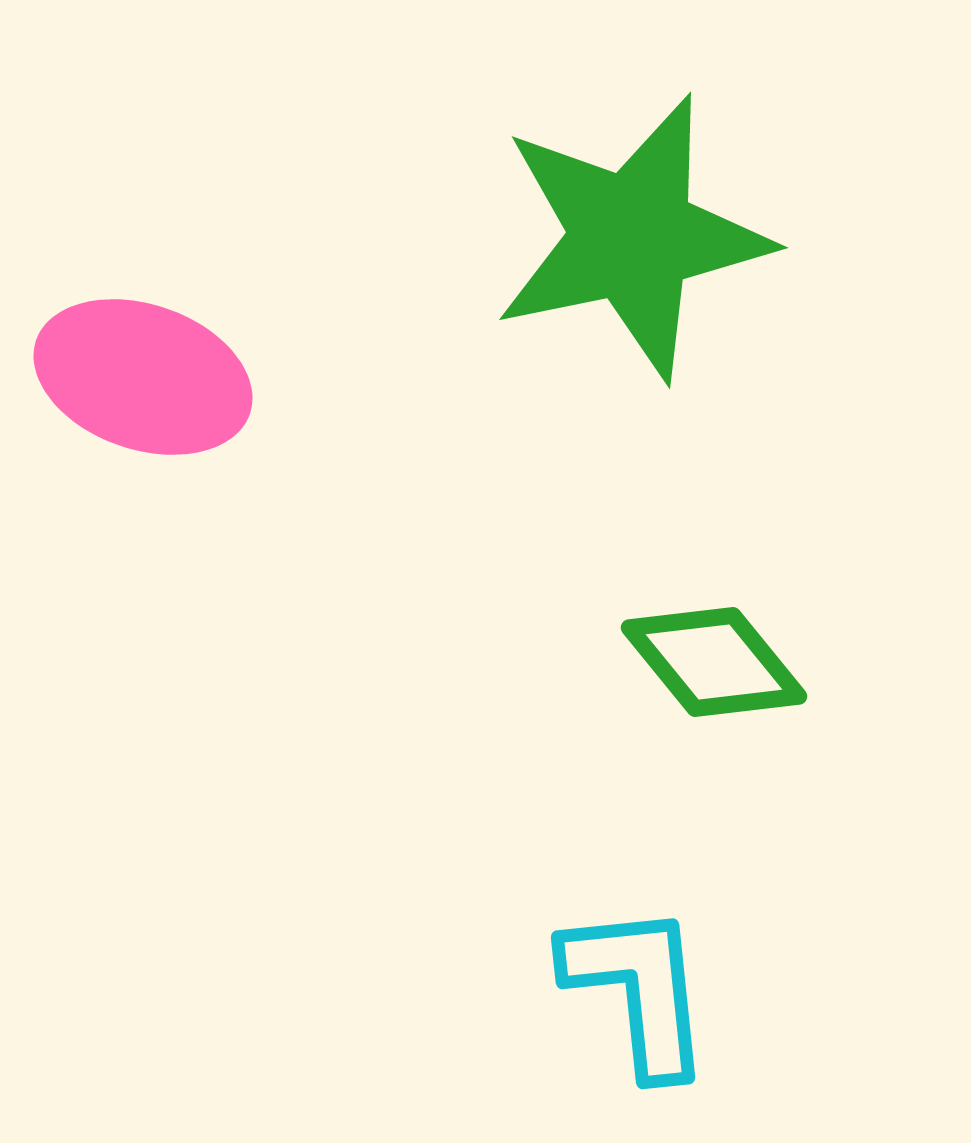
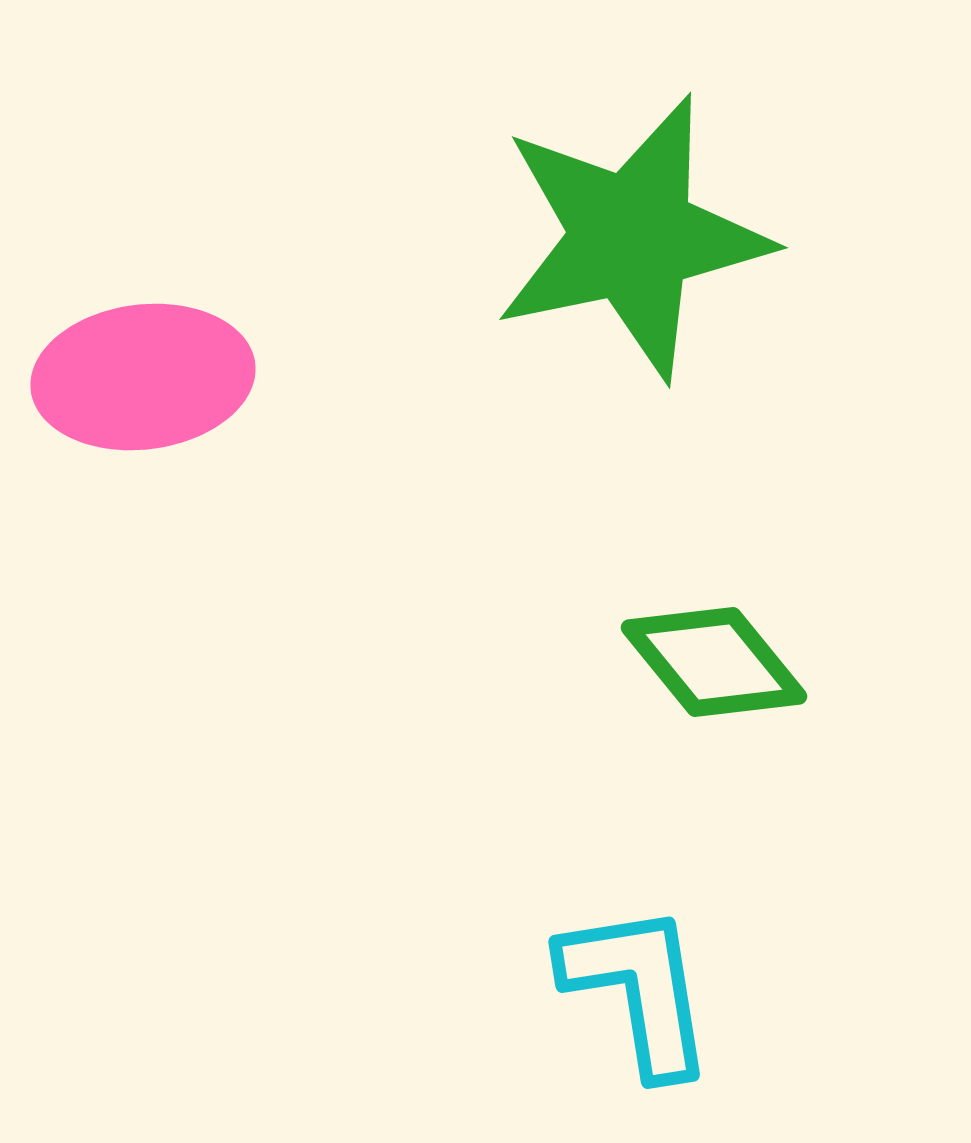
pink ellipse: rotated 26 degrees counterclockwise
cyan L-shape: rotated 3 degrees counterclockwise
